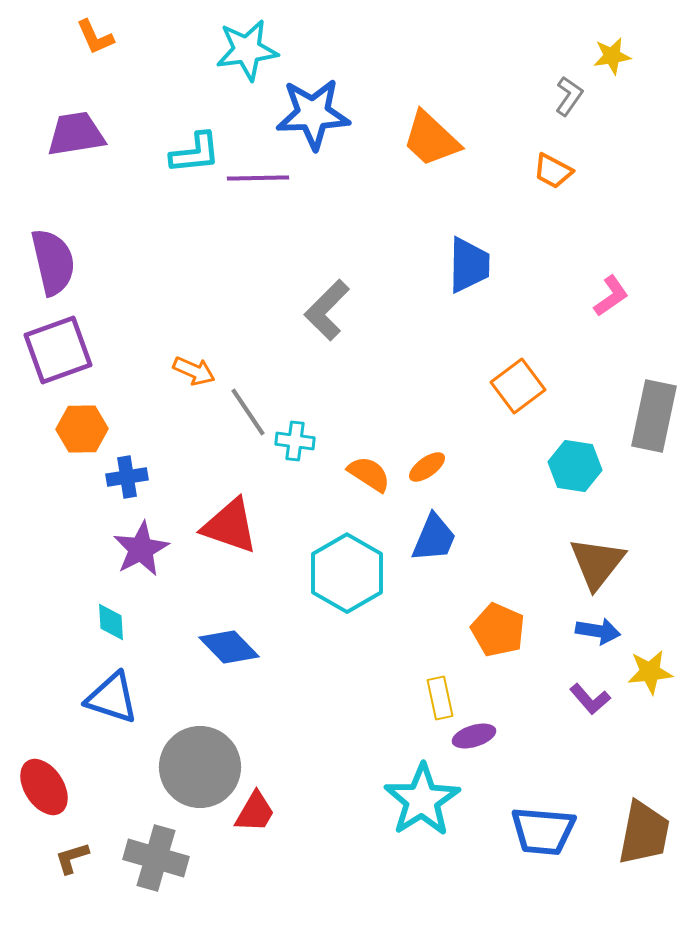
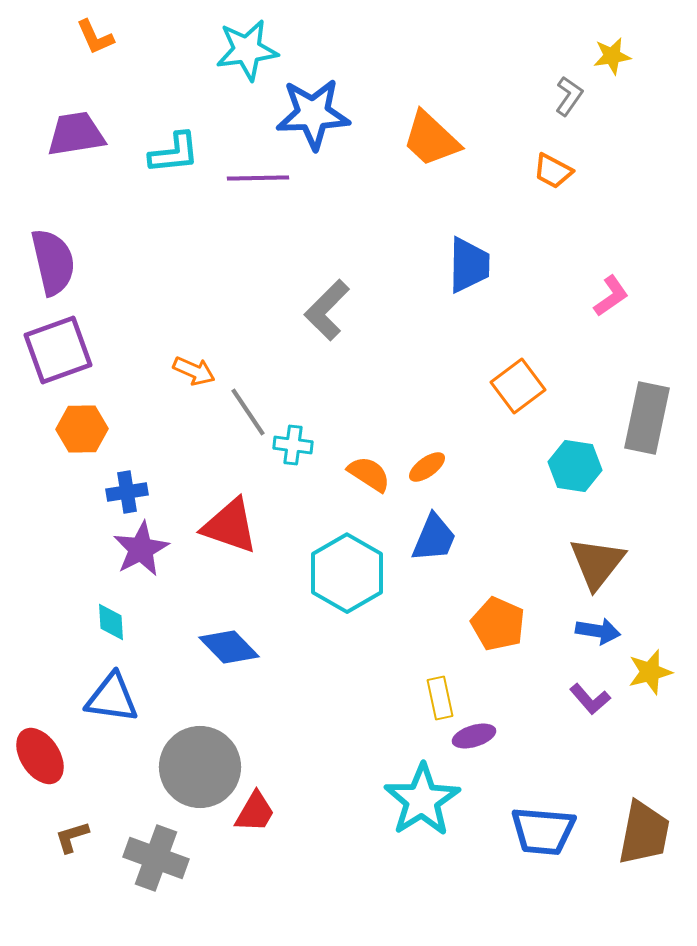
cyan L-shape at (195, 153): moved 21 px left
gray rectangle at (654, 416): moved 7 px left, 2 px down
cyan cross at (295, 441): moved 2 px left, 4 px down
blue cross at (127, 477): moved 15 px down
orange pentagon at (498, 630): moved 6 px up
yellow star at (650, 672): rotated 9 degrees counterclockwise
blue triangle at (112, 698): rotated 10 degrees counterclockwise
red ellipse at (44, 787): moved 4 px left, 31 px up
brown L-shape at (72, 858): moved 21 px up
gray cross at (156, 858): rotated 4 degrees clockwise
